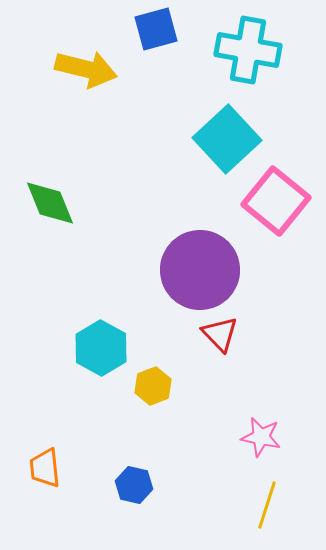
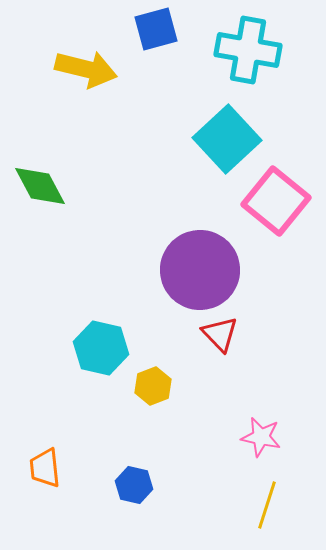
green diamond: moved 10 px left, 17 px up; rotated 6 degrees counterclockwise
cyan hexagon: rotated 16 degrees counterclockwise
